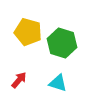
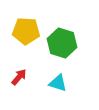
yellow pentagon: moved 2 px left, 1 px up; rotated 12 degrees counterclockwise
red arrow: moved 3 px up
